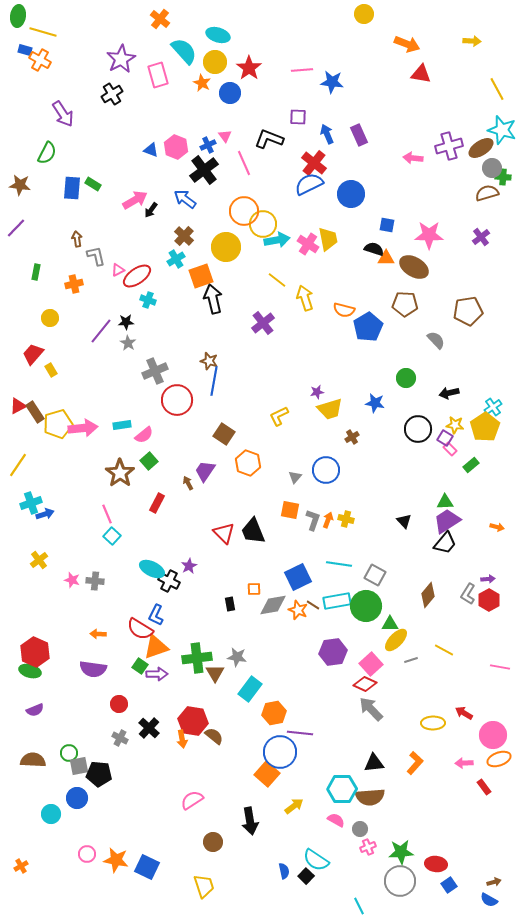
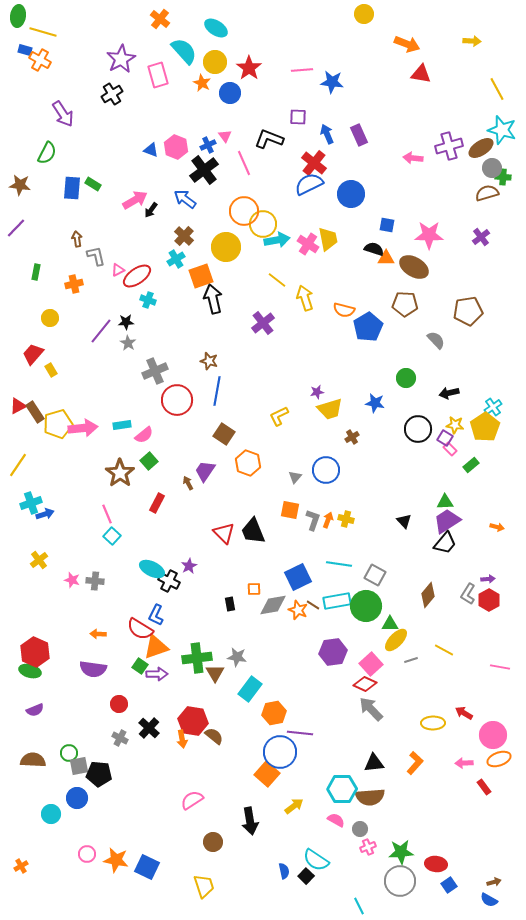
cyan ellipse at (218, 35): moved 2 px left, 7 px up; rotated 15 degrees clockwise
blue line at (214, 381): moved 3 px right, 10 px down
